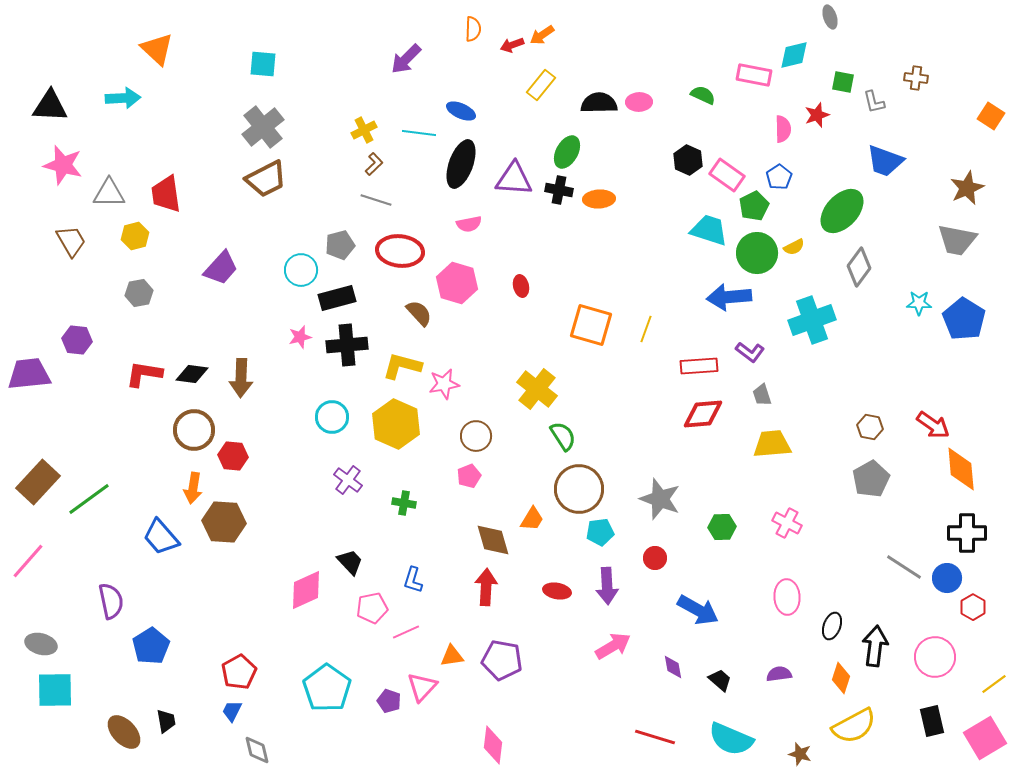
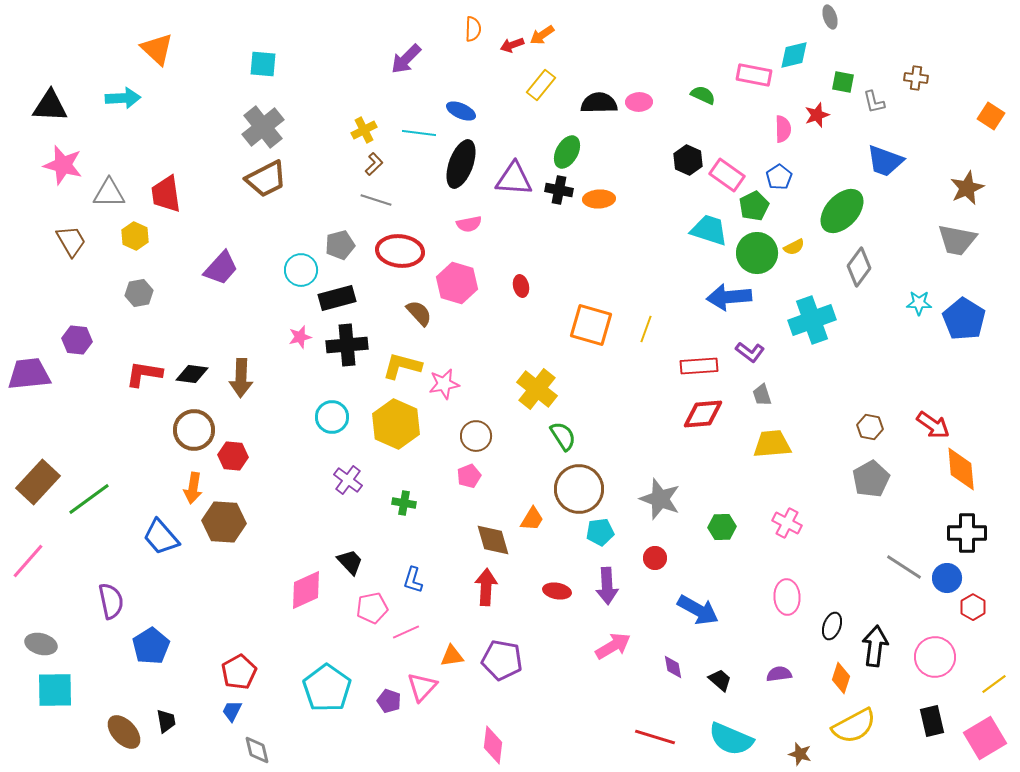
yellow hexagon at (135, 236): rotated 20 degrees counterclockwise
